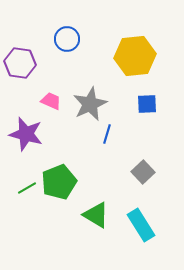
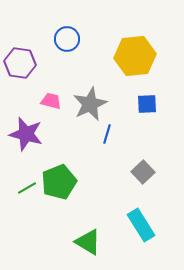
pink trapezoid: rotated 10 degrees counterclockwise
green triangle: moved 8 px left, 27 px down
